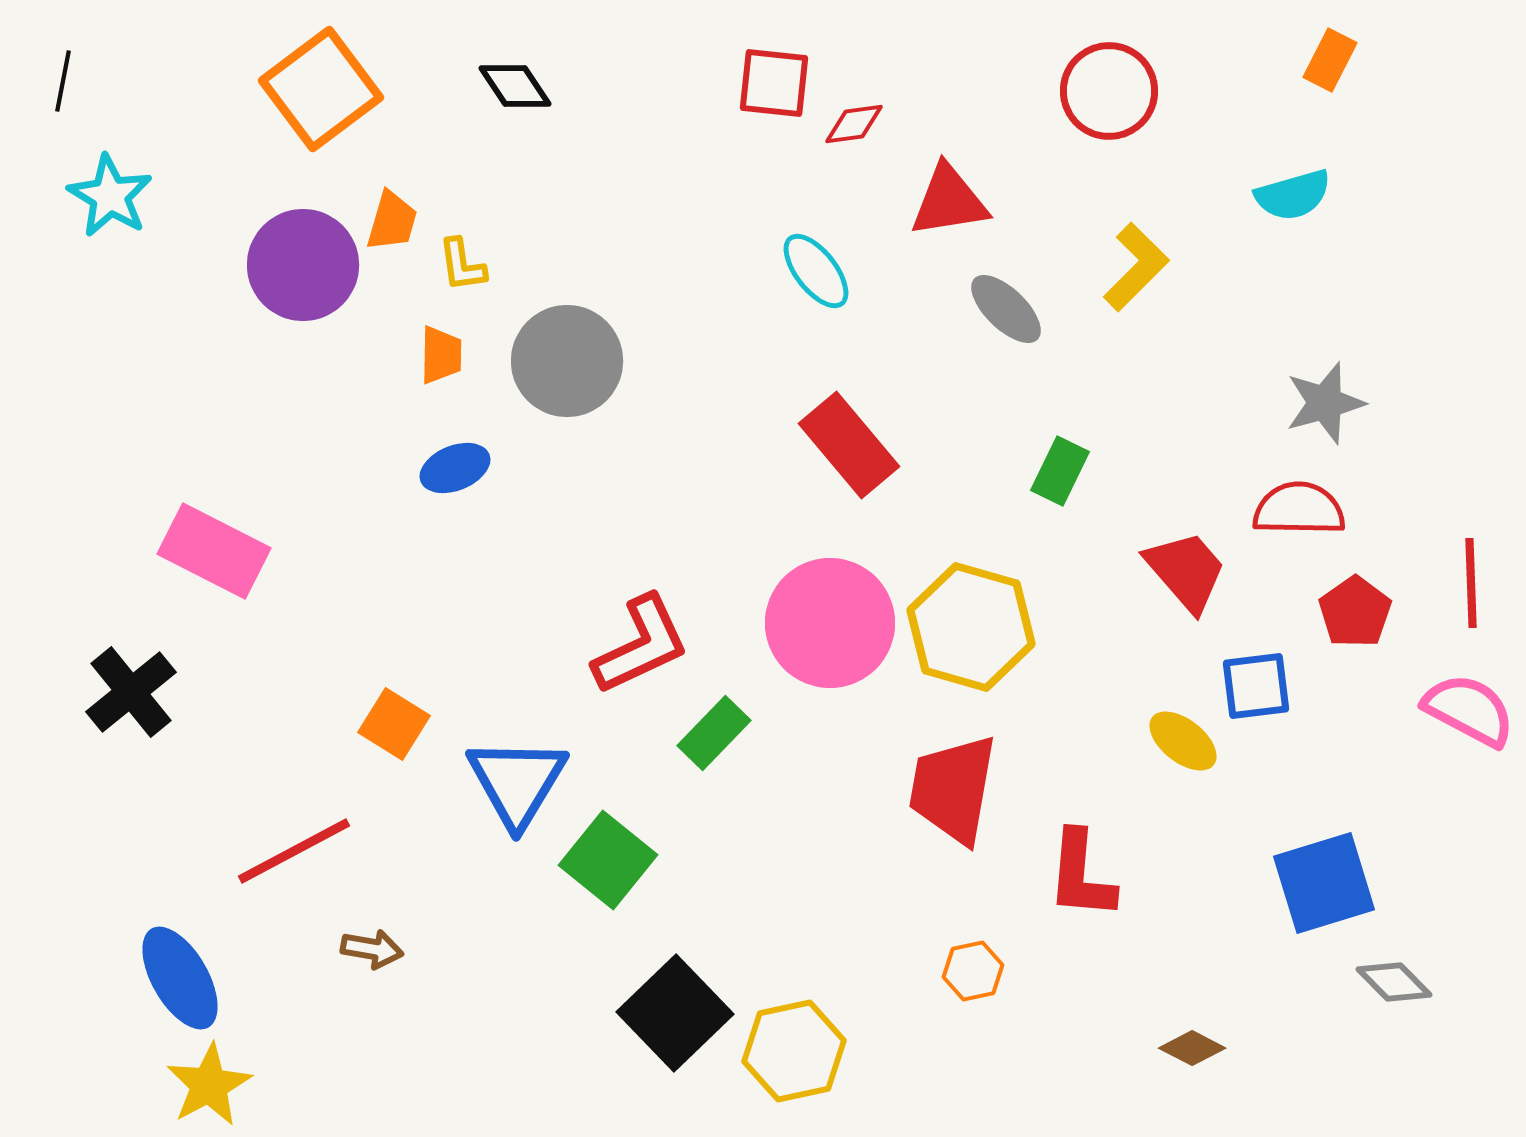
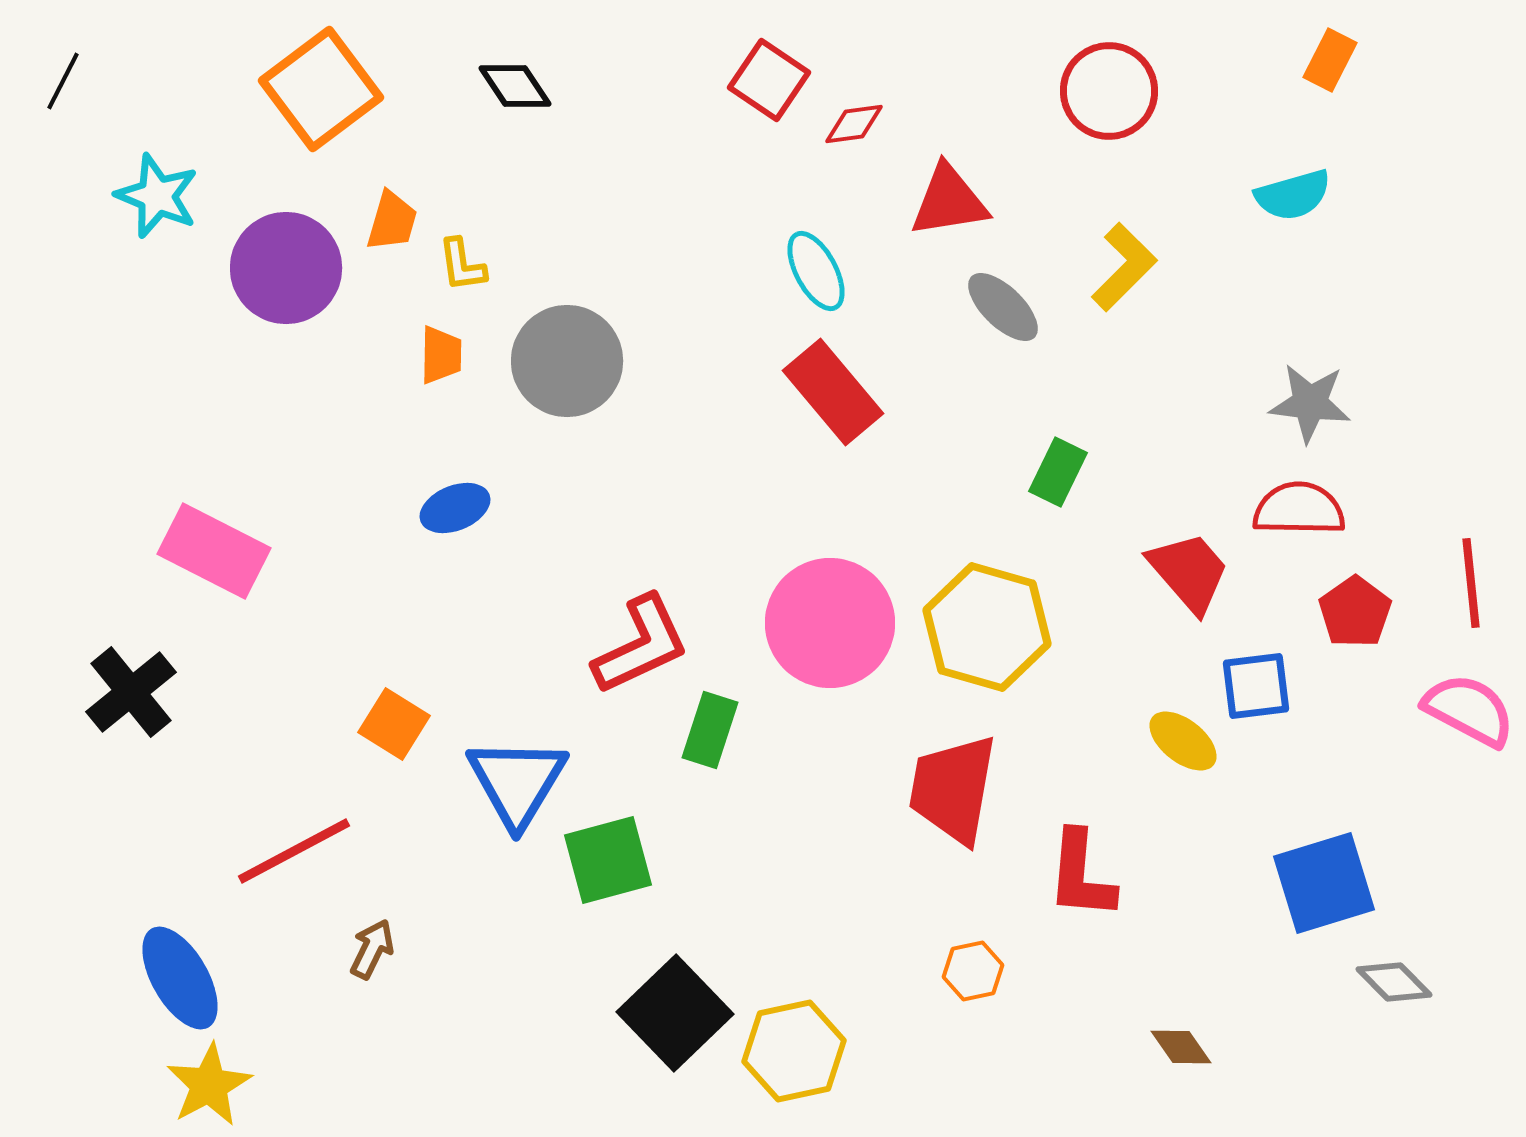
black line at (63, 81): rotated 16 degrees clockwise
red square at (774, 83): moved 5 px left, 3 px up; rotated 28 degrees clockwise
cyan star at (110, 196): moved 47 px right; rotated 8 degrees counterclockwise
purple circle at (303, 265): moved 17 px left, 3 px down
yellow L-shape at (1136, 267): moved 12 px left
cyan ellipse at (816, 271): rotated 10 degrees clockwise
gray ellipse at (1006, 309): moved 3 px left, 2 px up
gray star at (1325, 403): moved 15 px left; rotated 22 degrees clockwise
red rectangle at (849, 445): moved 16 px left, 53 px up
blue ellipse at (455, 468): moved 40 px down
green rectangle at (1060, 471): moved 2 px left, 1 px down
red trapezoid at (1186, 571): moved 3 px right, 1 px down
red line at (1471, 583): rotated 4 degrees counterclockwise
yellow hexagon at (971, 627): moved 16 px right
green rectangle at (714, 733): moved 4 px left, 3 px up; rotated 26 degrees counterclockwise
green square at (608, 860): rotated 36 degrees clockwise
brown arrow at (372, 949): rotated 74 degrees counterclockwise
brown diamond at (1192, 1048): moved 11 px left, 1 px up; rotated 28 degrees clockwise
